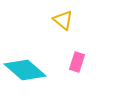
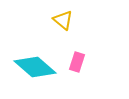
cyan diamond: moved 10 px right, 3 px up
